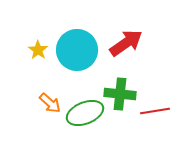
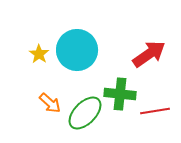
red arrow: moved 23 px right, 11 px down
yellow star: moved 1 px right, 4 px down
green ellipse: rotated 24 degrees counterclockwise
